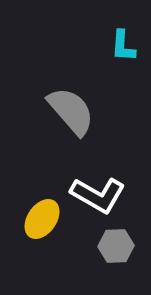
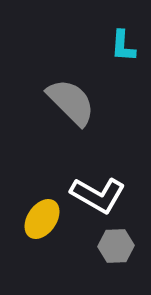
gray semicircle: moved 9 px up; rotated 4 degrees counterclockwise
